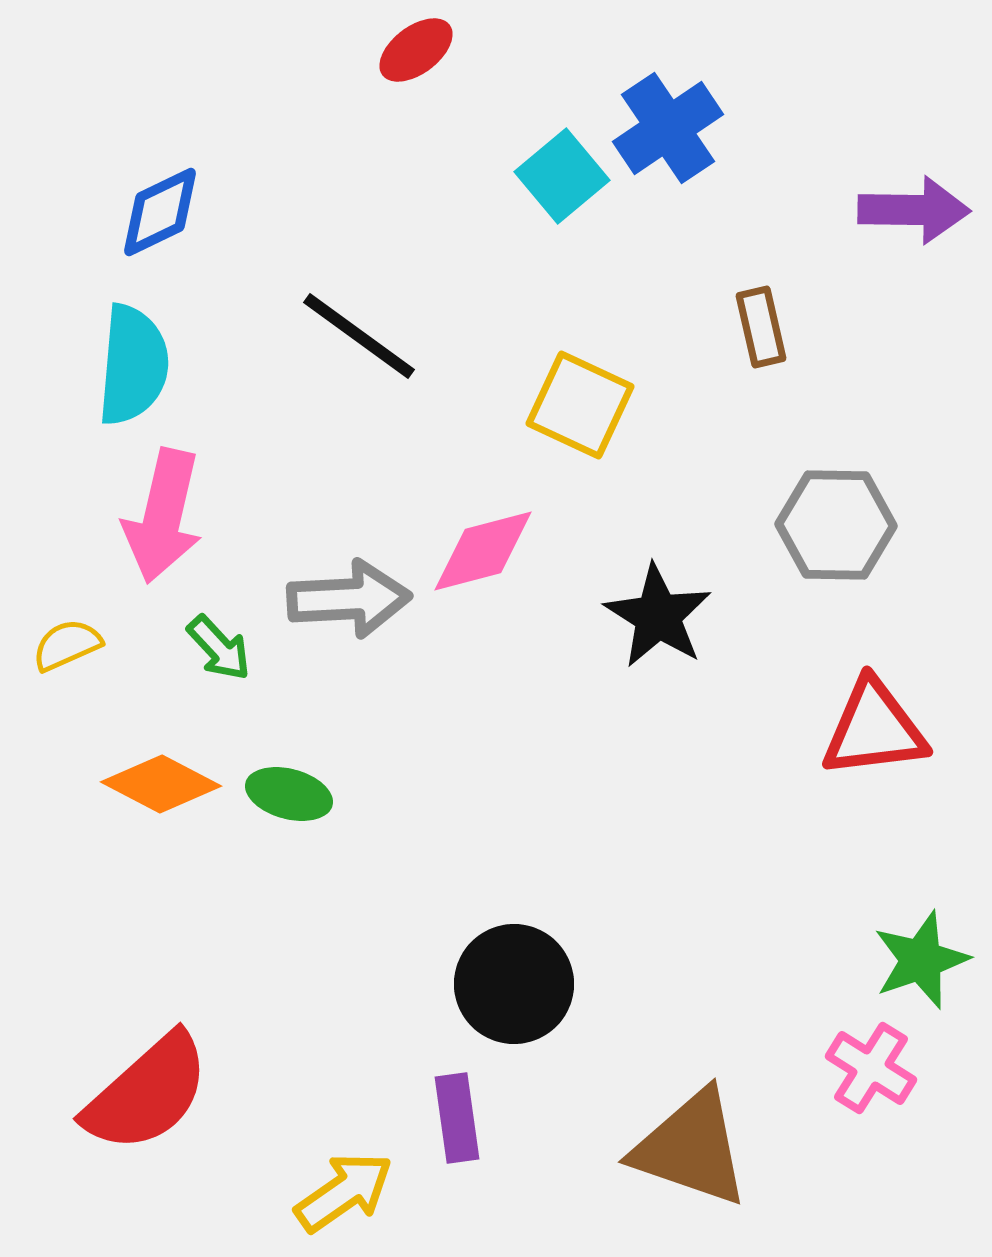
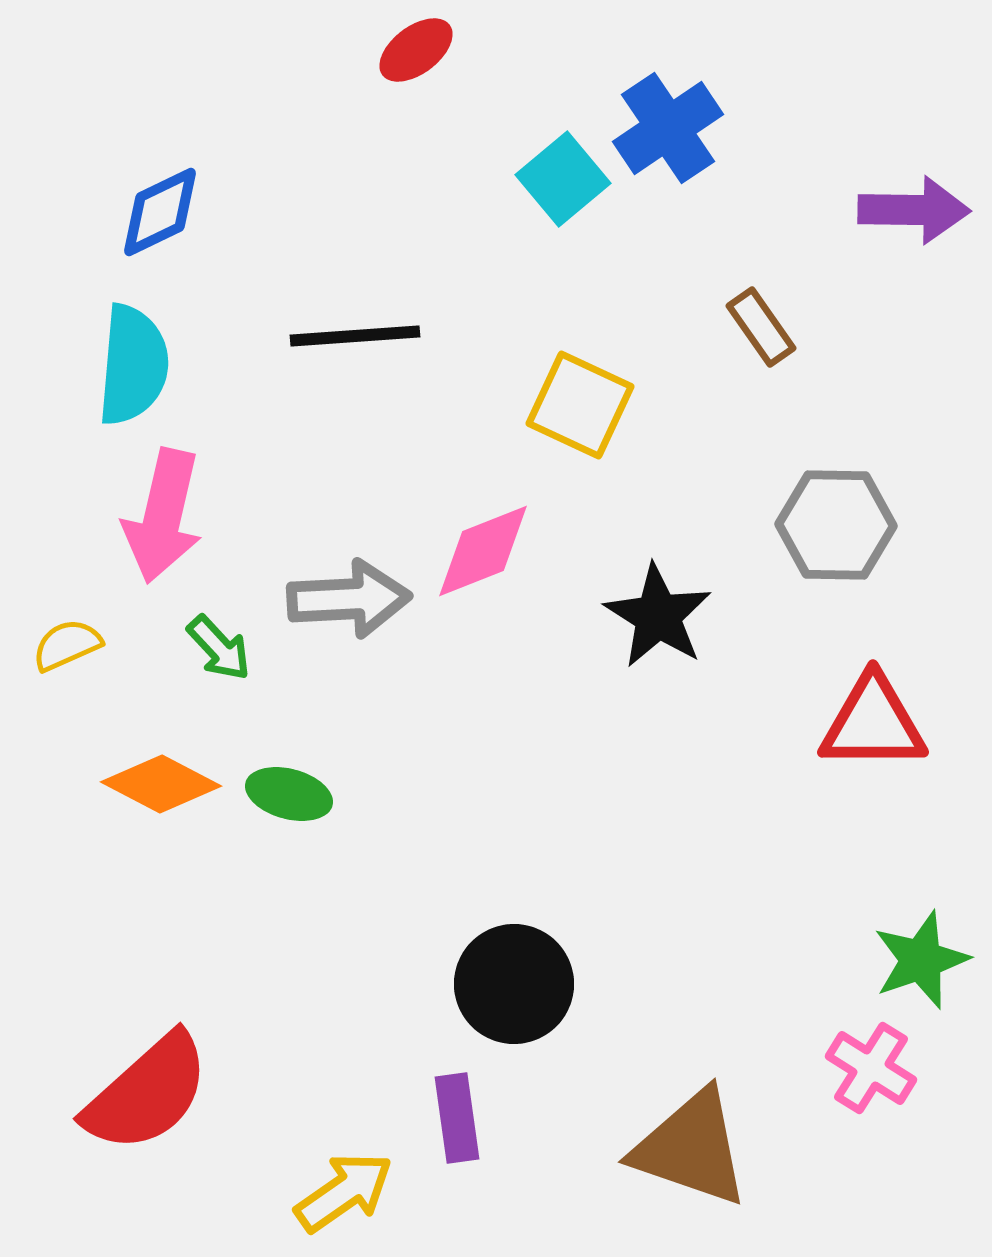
cyan square: moved 1 px right, 3 px down
brown rectangle: rotated 22 degrees counterclockwise
black line: moved 4 px left; rotated 40 degrees counterclockwise
pink diamond: rotated 7 degrees counterclockwise
red triangle: moved 1 px left, 6 px up; rotated 7 degrees clockwise
